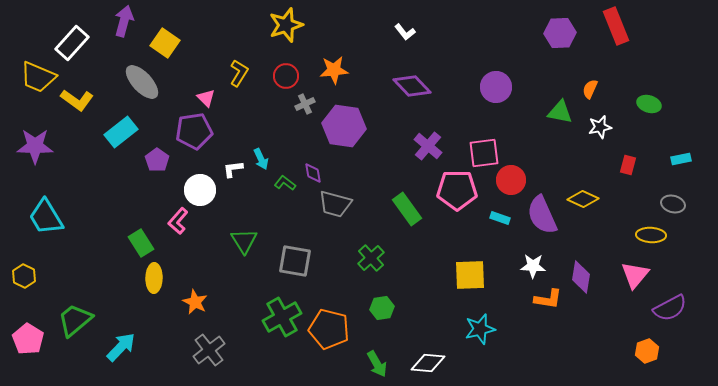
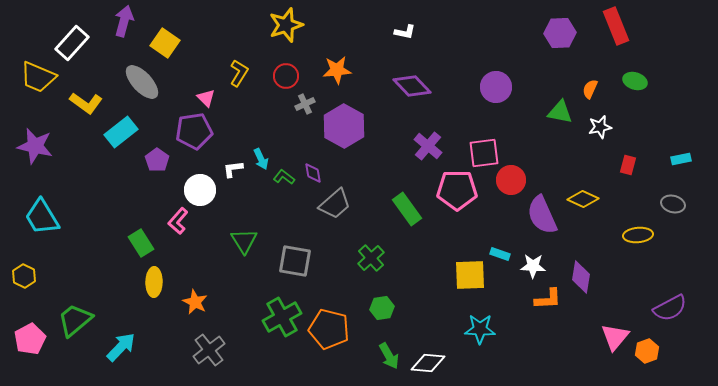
white L-shape at (405, 32): rotated 40 degrees counterclockwise
orange star at (334, 70): moved 3 px right
yellow L-shape at (77, 100): moved 9 px right, 3 px down
green ellipse at (649, 104): moved 14 px left, 23 px up
purple hexagon at (344, 126): rotated 21 degrees clockwise
purple star at (35, 146): rotated 12 degrees clockwise
green L-shape at (285, 183): moved 1 px left, 6 px up
gray trapezoid at (335, 204): rotated 56 degrees counterclockwise
cyan trapezoid at (46, 217): moved 4 px left
cyan rectangle at (500, 218): moved 36 px down
yellow ellipse at (651, 235): moved 13 px left; rotated 8 degrees counterclockwise
pink triangle at (635, 275): moved 20 px left, 62 px down
yellow ellipse at (154, 278): moved 4 px down
orange L-shape at (548, 299): rotated 12 degrees counterclockwise
cyan star at (480, 329): rotated 16 degrees clockwise
pink pentagon at (28, 339): moved 2 px right; rotated 12 degrees clockwise
green arrow at (377, 364): moved 12 px right, 8 px up
